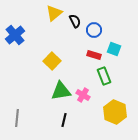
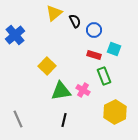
yellow square: moved 5 px left, 5 px down
pink cross: moved 5 px up
yellow hexagon: rotated 10 degrees clockwise
gray line: moved 1 px right, 1 px down; rotated 30 degrees counterclockwise
